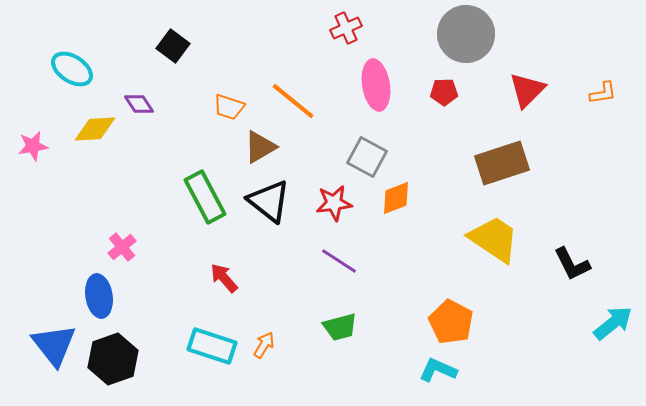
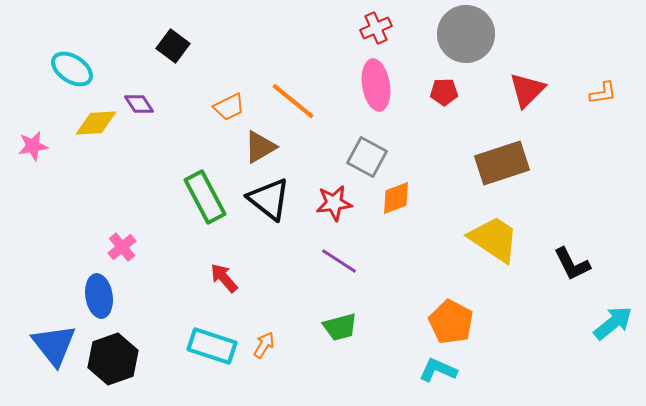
red cross: moved 30 px right
orange trapezoid: rotated 44 degrees counterclockwise
yellow diamond: moved 1 px right, 6 px up
black triangle: moved 2 px up
